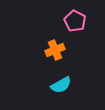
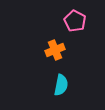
cyan semicircle: rotated 50 degrees counterclockwise
